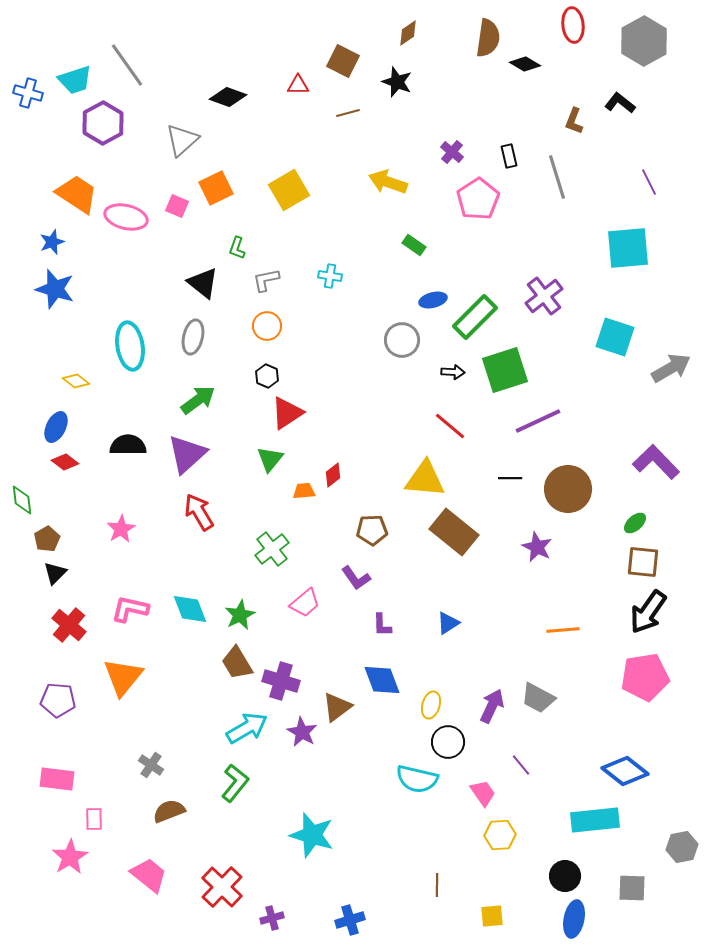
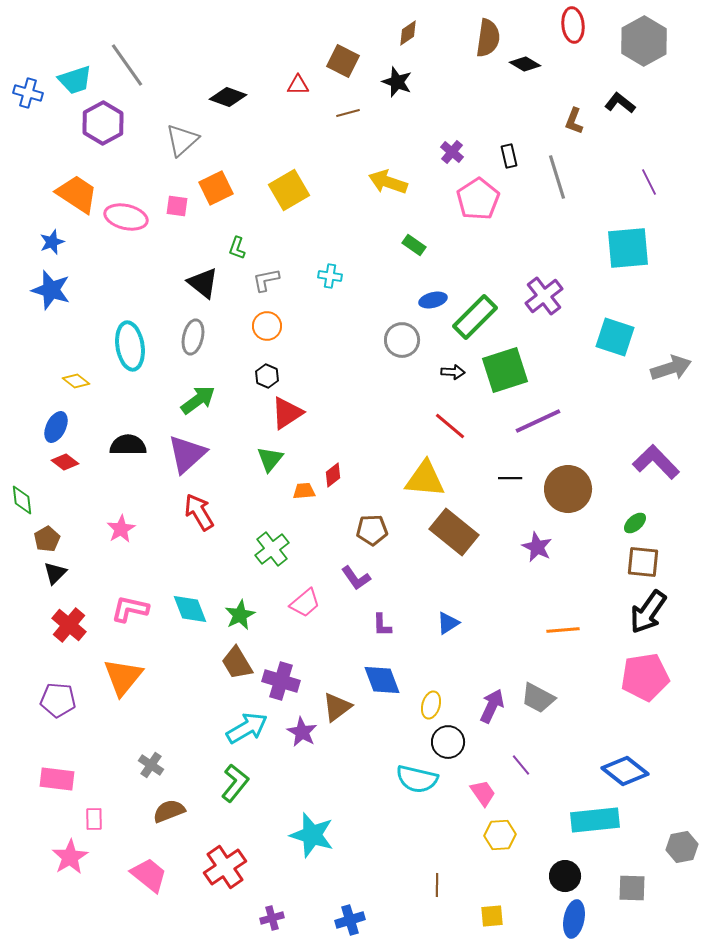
pink square at (177, 206): rotated 15 degrees counterclockwise
blue star at (55, 289): moved 4 px left, 1 px down
gray arrow at (671, 368): rotated 12 degrees clockwise
red cross at (222, 887): moved 3 px right, 20 px up; rotated 12 degrees clockwise
